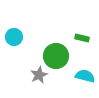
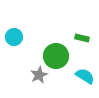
cyan semicircle: rotated 18 degrees clockwise
